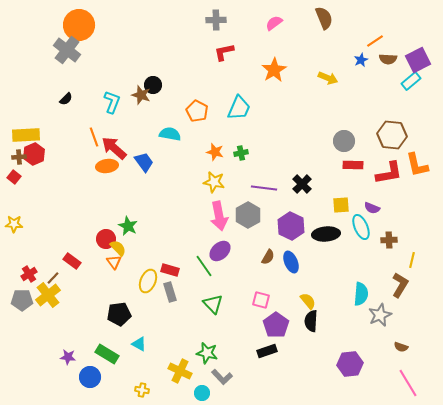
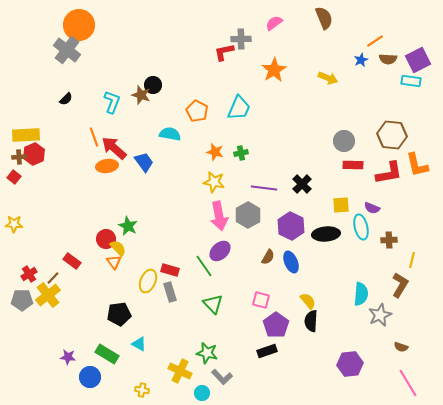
gray cross at (216, 20): moved 25 px right, 19 px down
cyan rectangle at (411, 81): rotated 48 degrees clockwise
cyan ellipse at (361, 227): rotated 10 degrees clockwise
